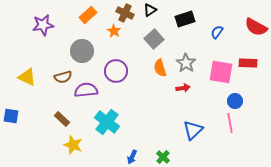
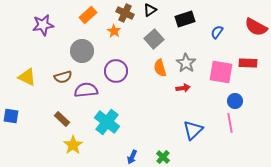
yellow star: rotated 18 degrees clockwise
